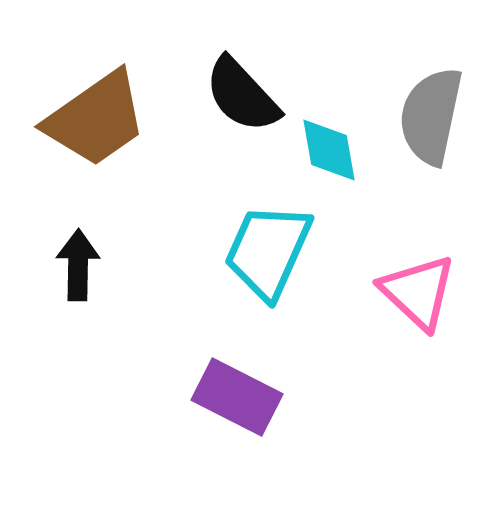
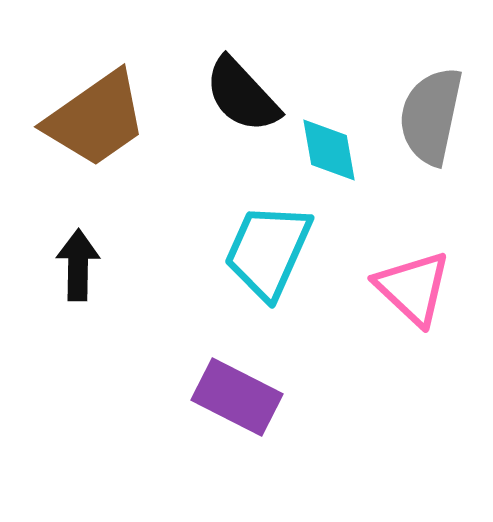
pink triangle: moved 5 px left, 4 px up
